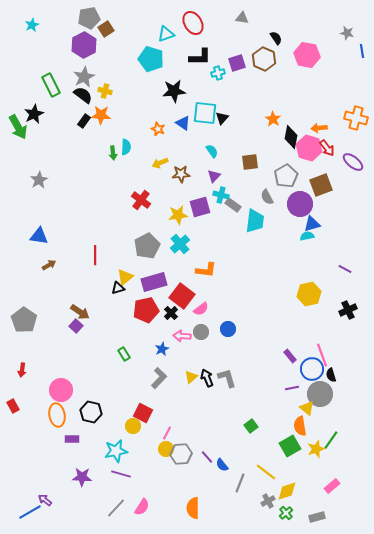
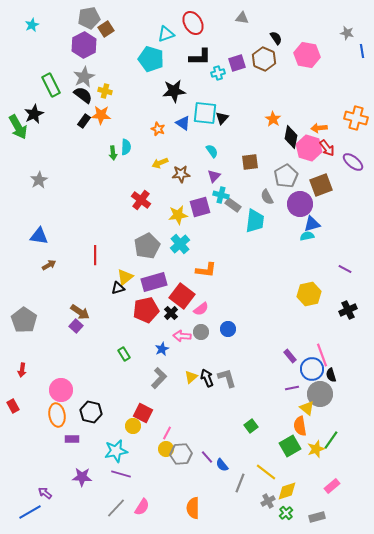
purple arrow at (45, 500): moved 7 px up
